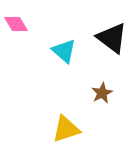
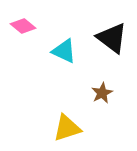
pink diamond: moved 7 px right, 2 px down; rotated 20 degrees counterclockwise
cyan triangle: rotated 16 degrees counterclockwise
yellow triangle: moved 1 px right, 1 px up
